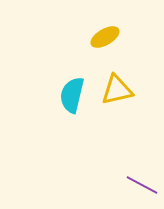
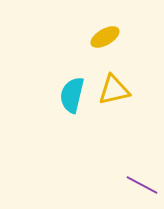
yellow triangle: moved 3 px left
